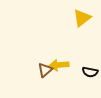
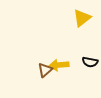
black semicircle: moved 10 px up
